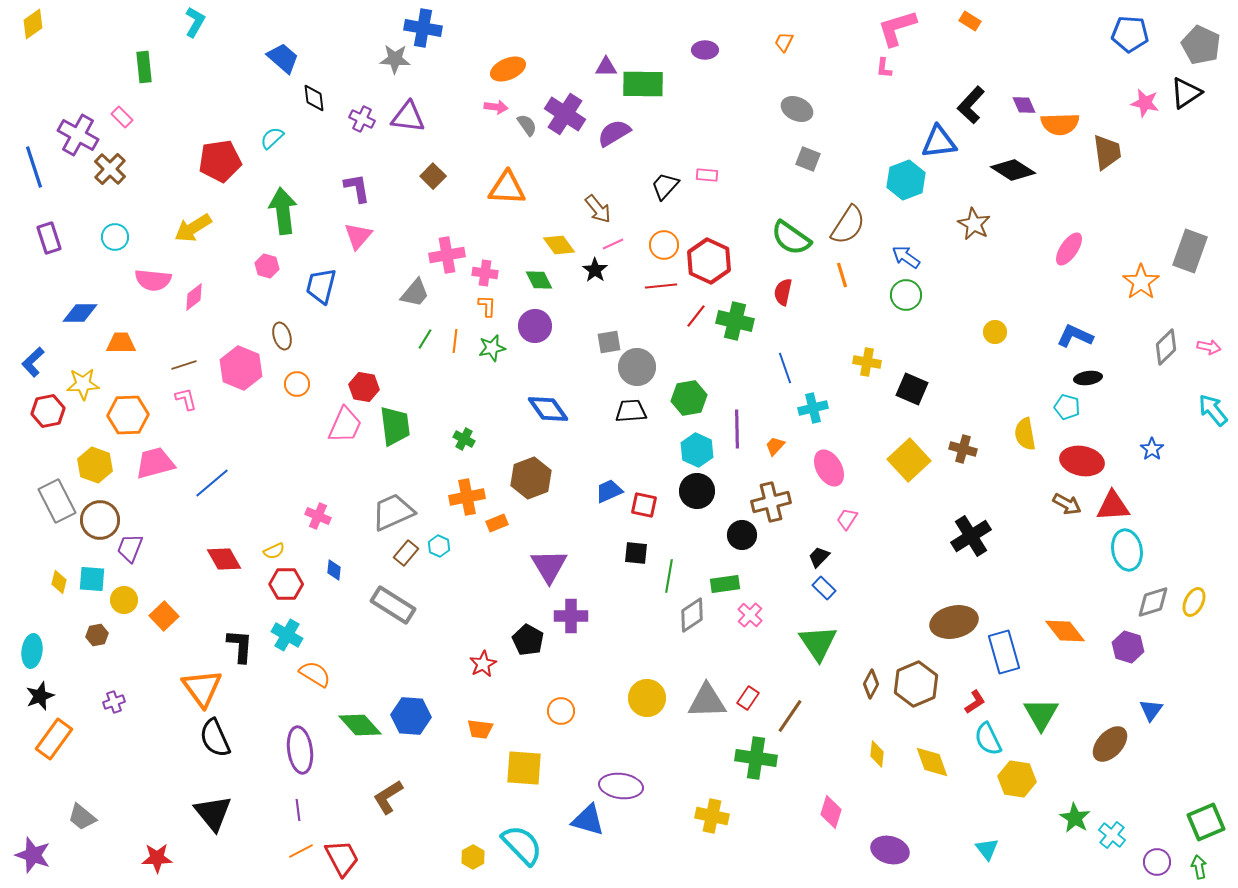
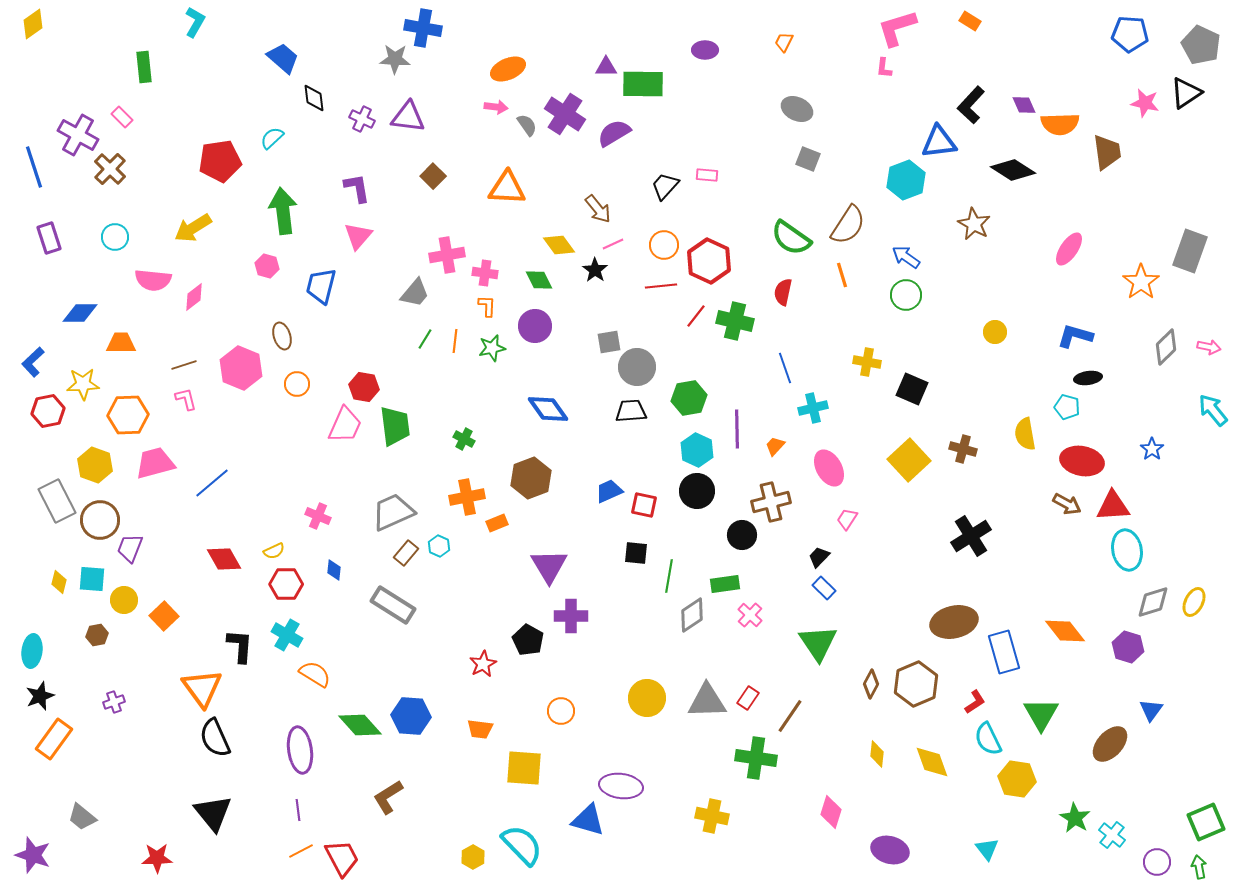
blue L-shape at (1075, 336): rotated 9 degrees counterclockwise
